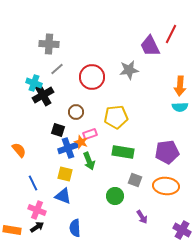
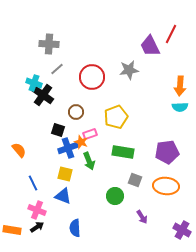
black cross: rotated 25 degrees counterclockwise
yellow pentagon: rotated 15 degrees counterclockwise
